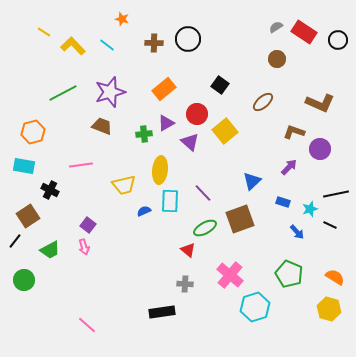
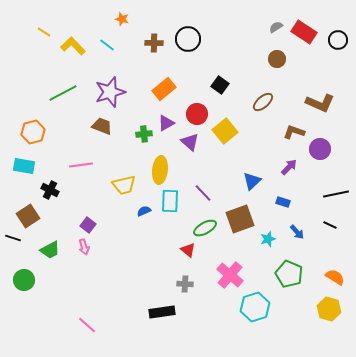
cyan star at (310, 209): moved 42 px left, 30 px down
black line at (15, 241): moved 2 px left, 3 px up; rotated 70 degrees clockwise
